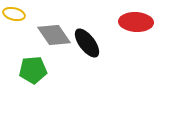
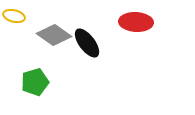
yellow ellipse: moved 2 px down
gray diamond: rotated 20 degrees counterclockwise
green pentagon: moved 2 px right, 12 px down; rotated 12 degrees counterclockwise
